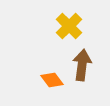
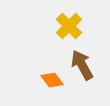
brown arrow: rotated 36 degrees counterclockwise
